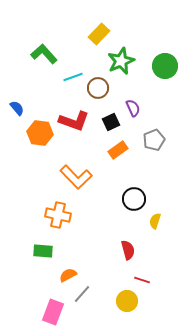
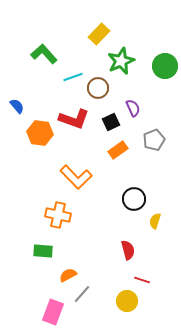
blue semicircle: moved 2 px up
red L-shape: moved 2 px up
